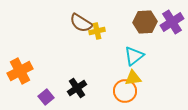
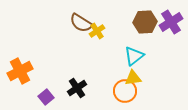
purple cross: moved 1 px left
yellow cross: rotated 21 degrees counterclockwise
